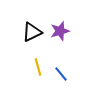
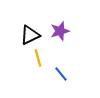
black triangle: moved 2 px left, 3 px down
yellow line: moved 9 px up
